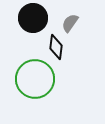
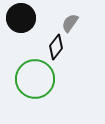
black circle: moved 12 px left
black diamond: rotated 30 degrees clockwise
